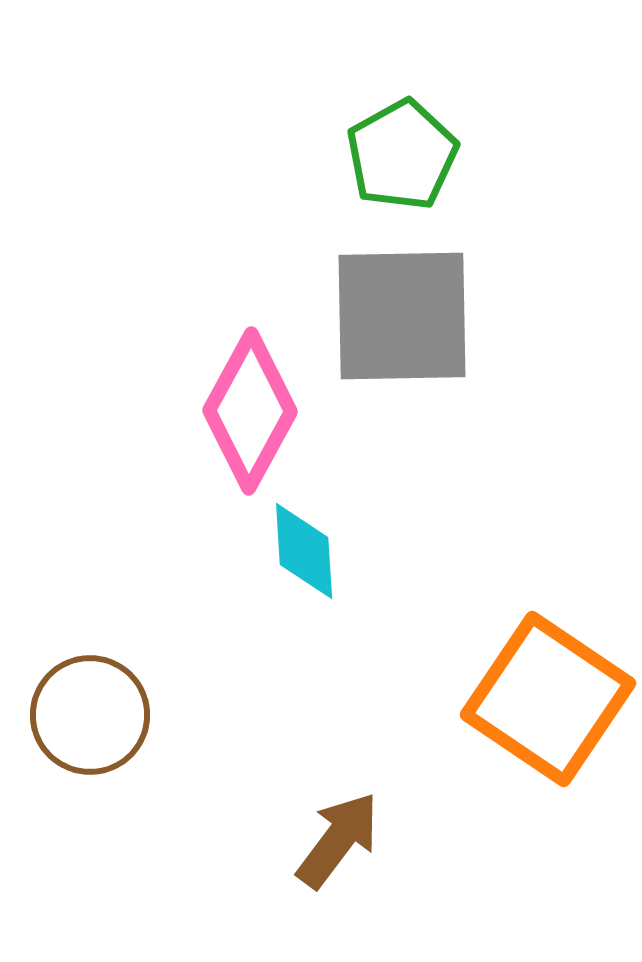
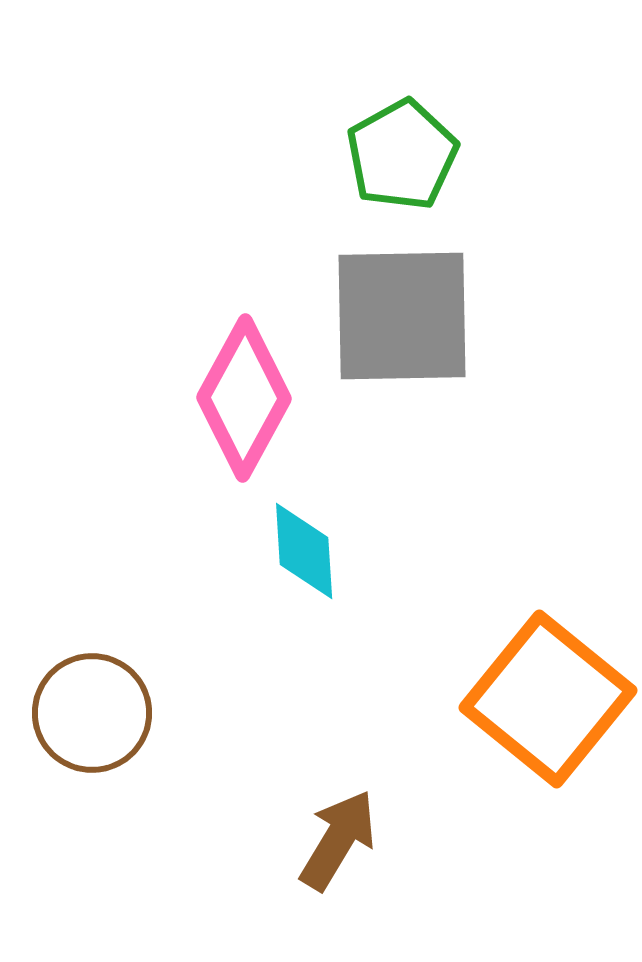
pink diamond: moved 6 px left, 13 px up
orange square: rotated 5 degrees clockwise
brown circle: moved 2 px right, 2 px up
brown arrow: rotated 6 degrees counterclockwise
